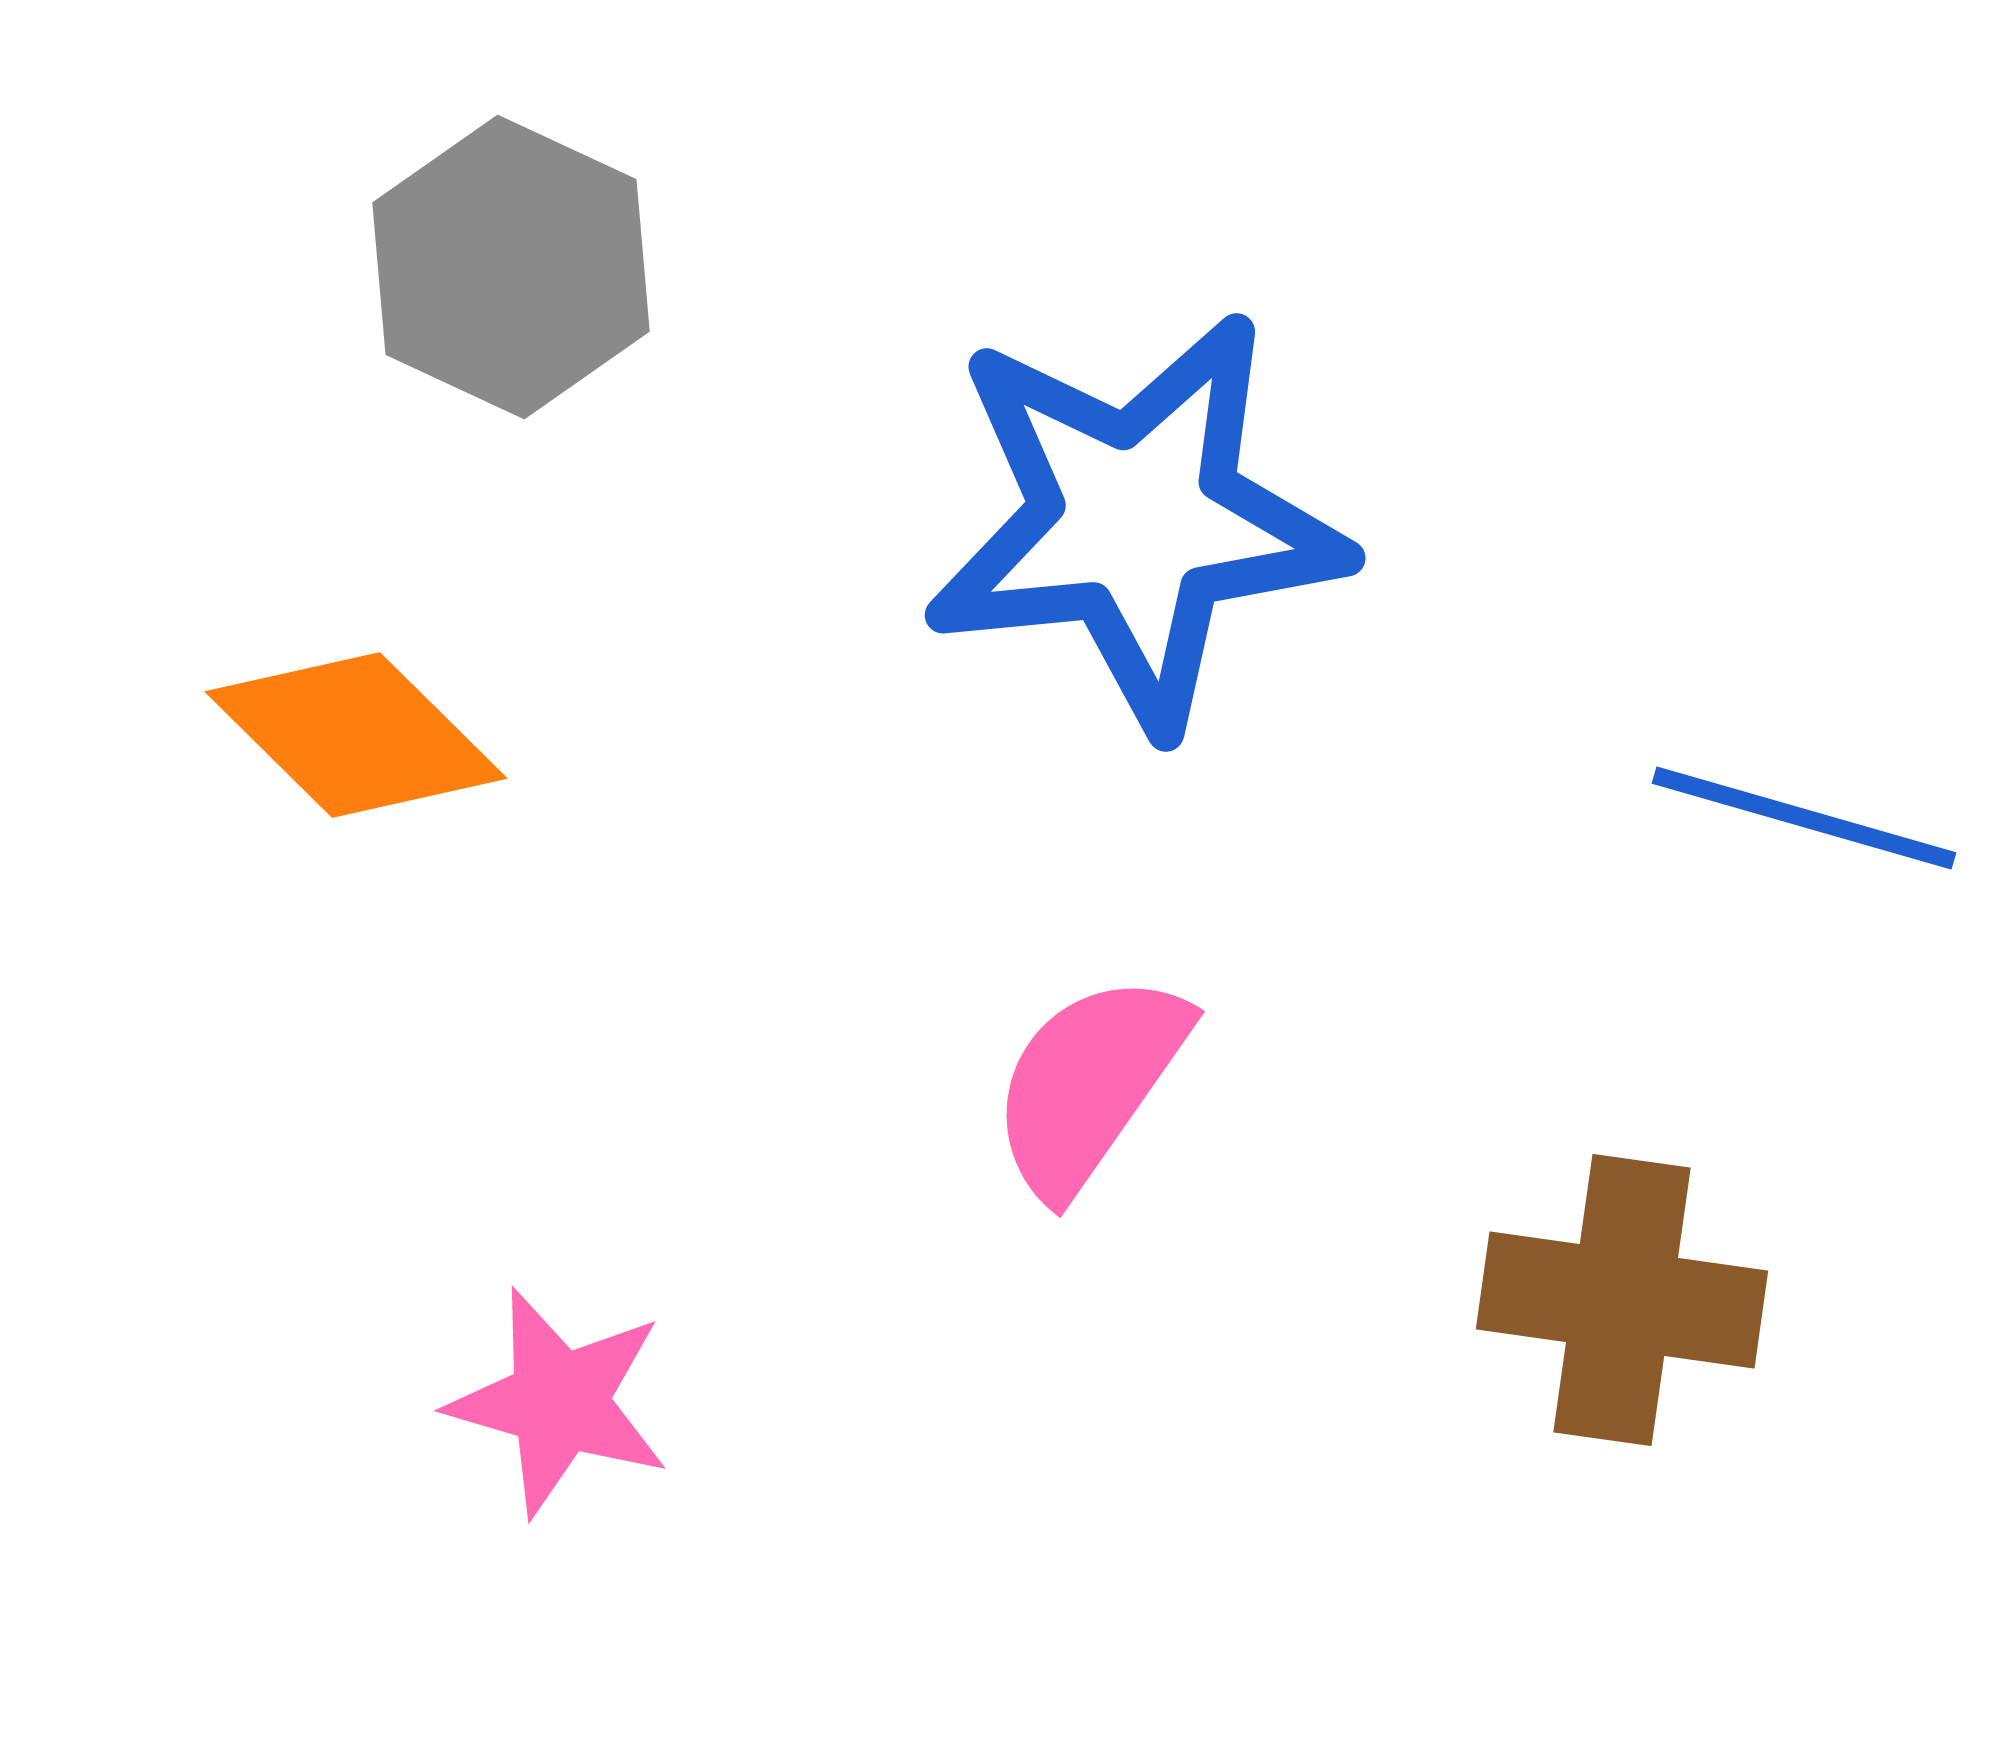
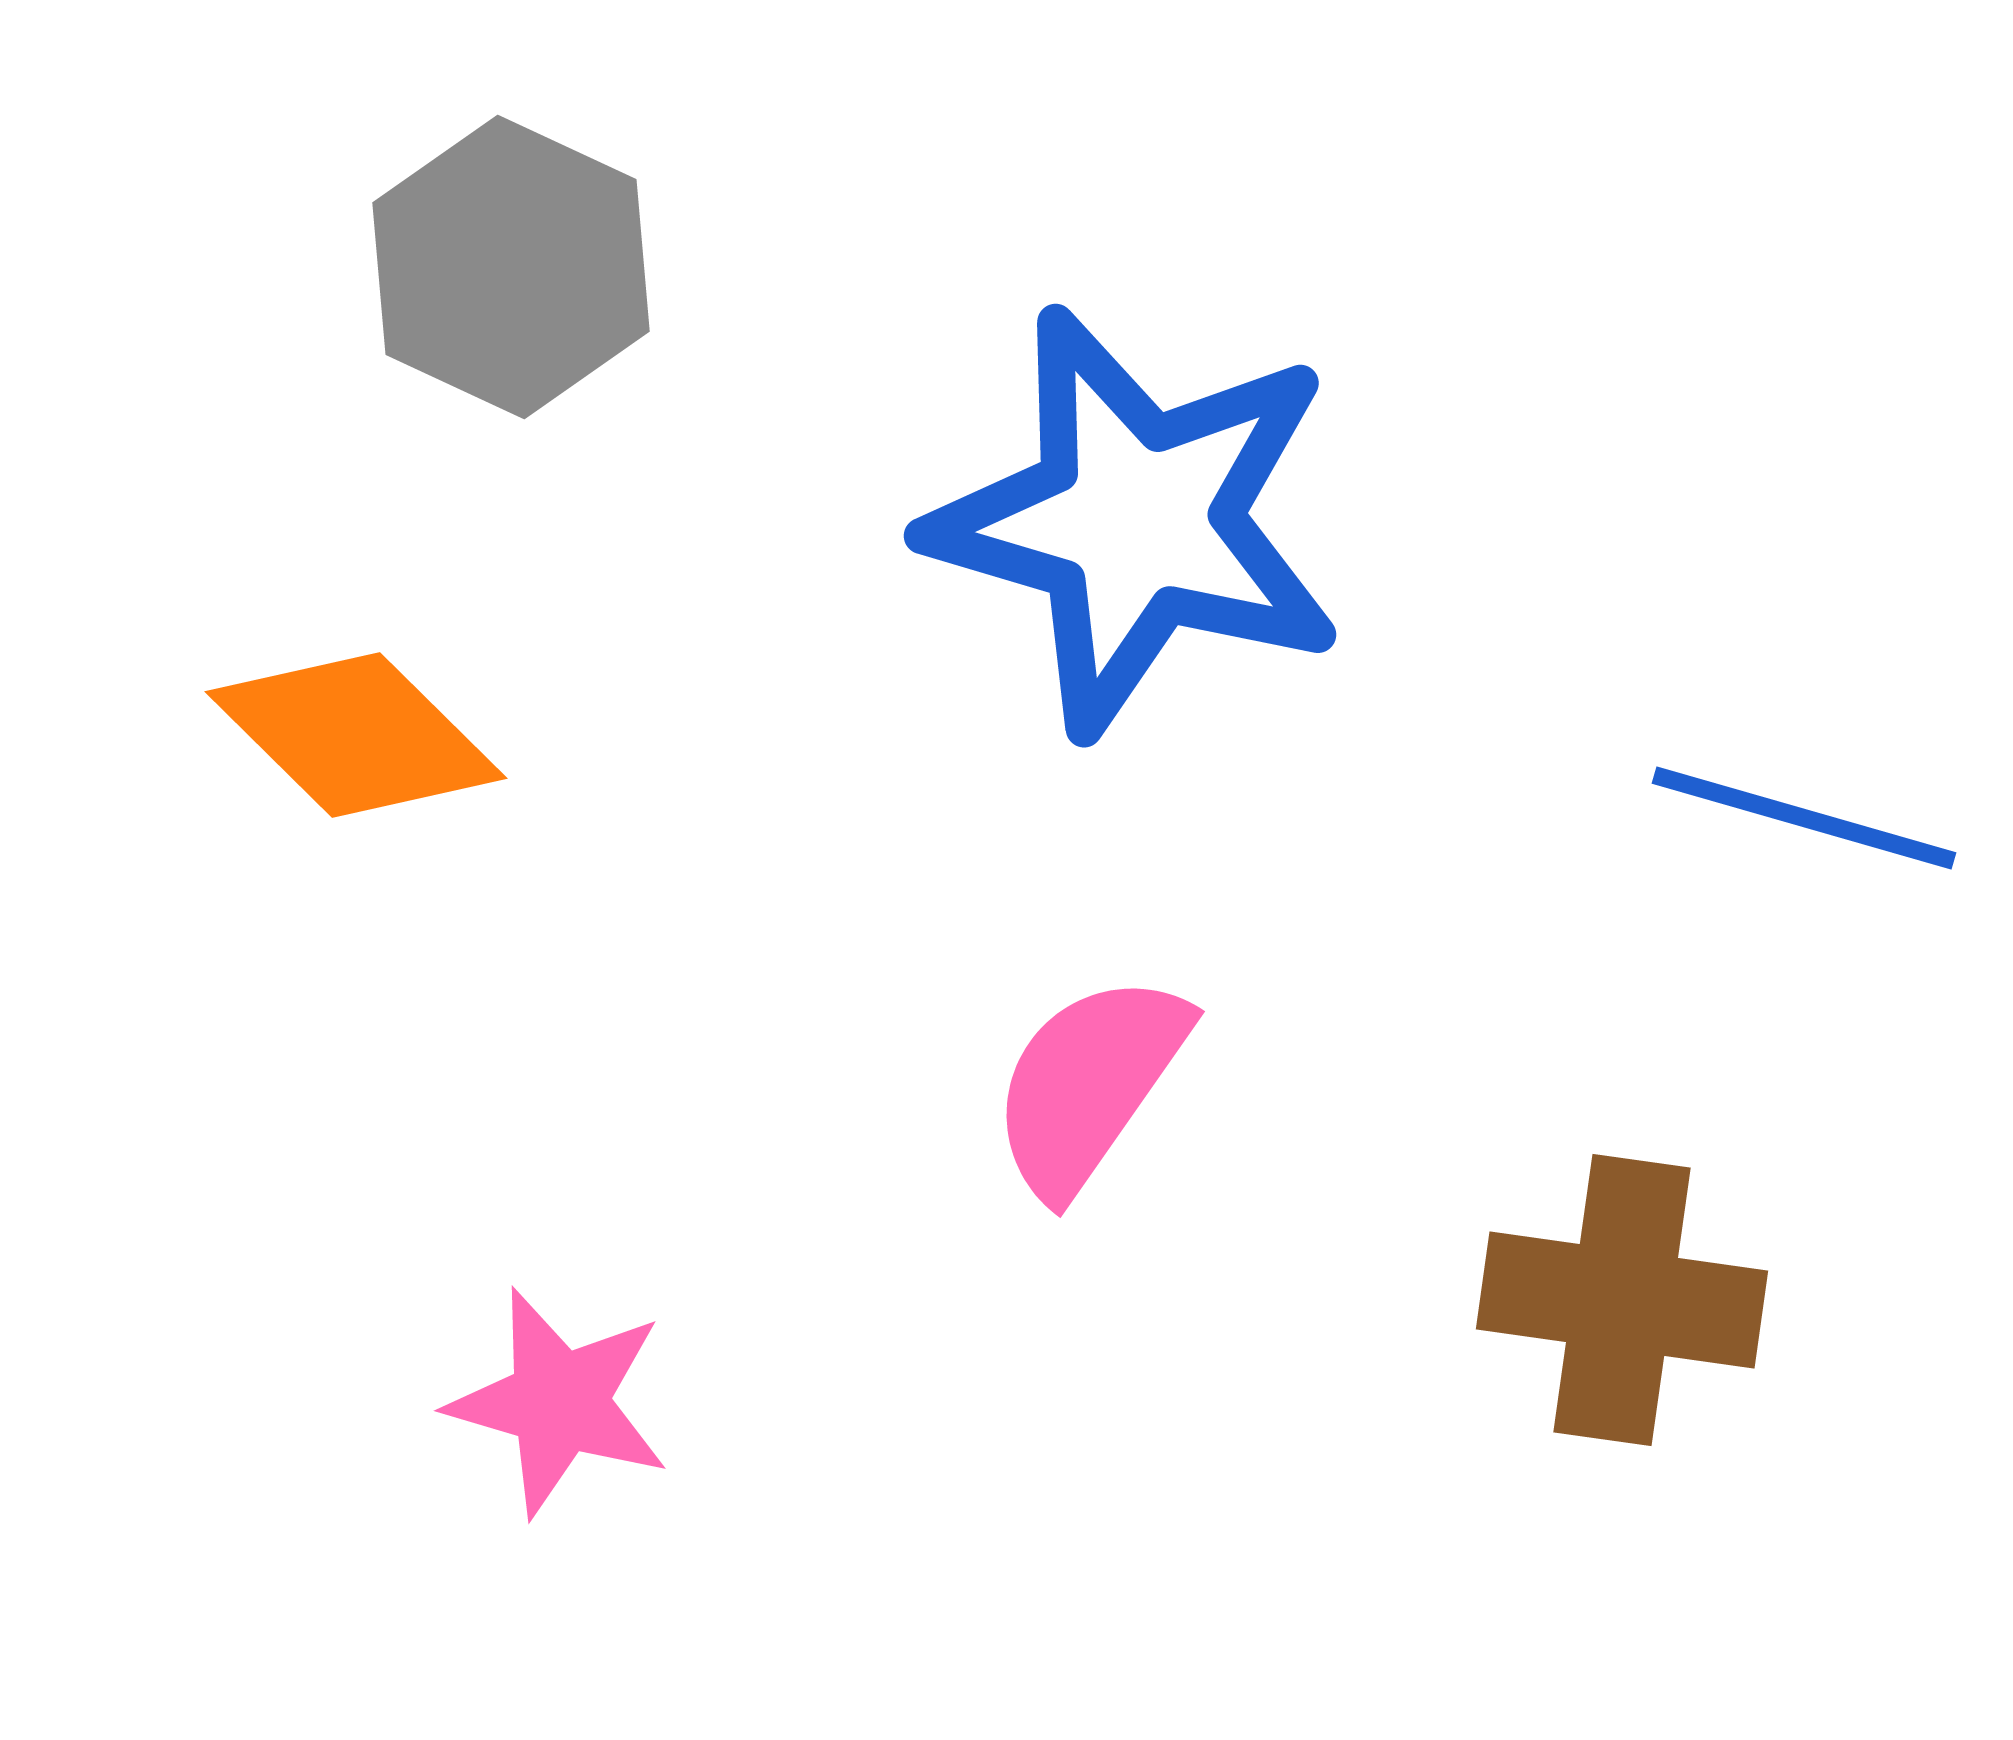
blue star: rotated 22 degrees clockwise
